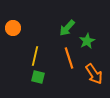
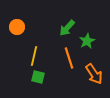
orange circle: moved 4 px right, 1 px up
yellow line: moved 1 px left
